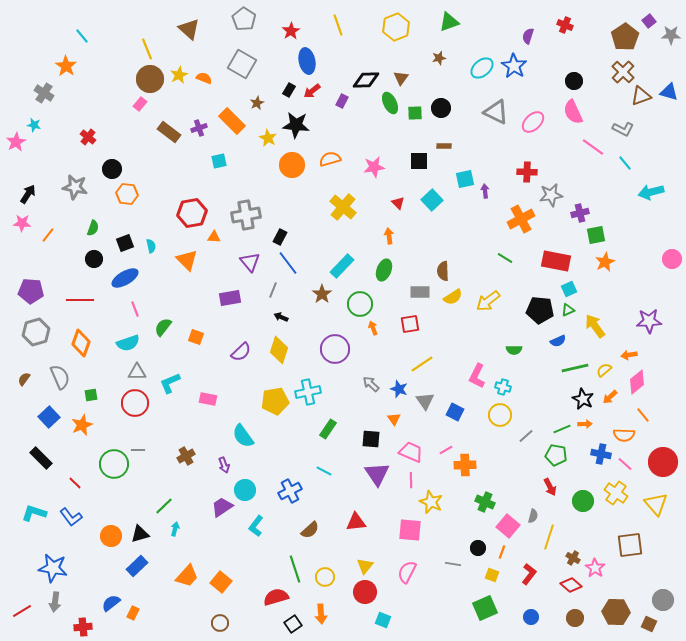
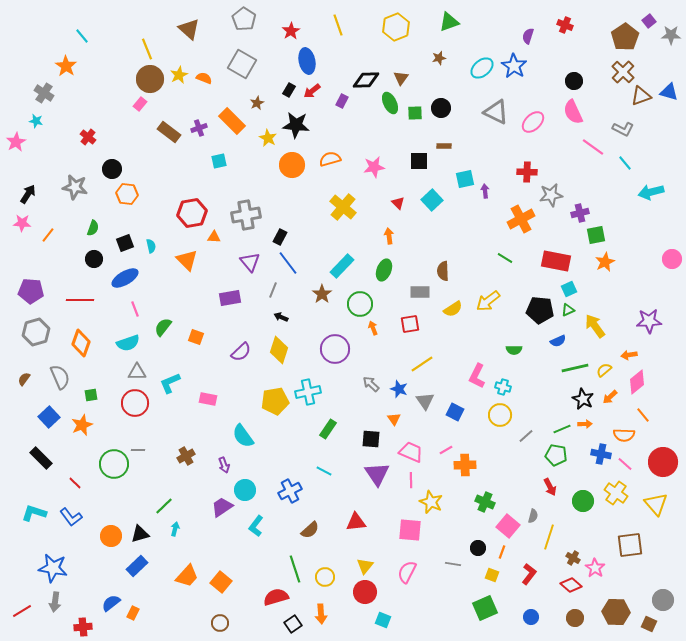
cyan star at (34, 125): moved 2 px right, 4 px up
yellow semicircle at (453, 297): moved 12 px down
